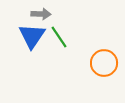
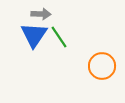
blue triangle: moved 2 px right, 1 px up
orange circle: moved 2 px left, 3 px down
